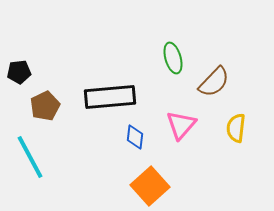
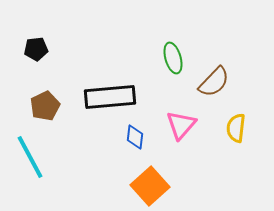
black pentagon: moved 17 px right, 23 px up
